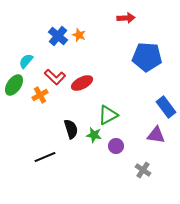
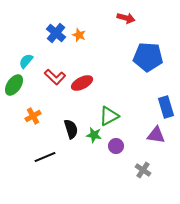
red arrow: rotated 18 degrees clockwise
blue cross: moved 2 px left, 3 px up
blue pentagon: moved 1 px right
orange cross: moved 7 px left, 21 px down
blue rectangle: rotated 20 degrees clockwise
green triangle: moved 1 px right, 1 px down
